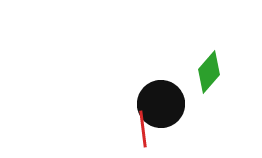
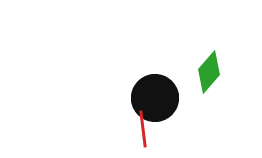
black circle: moved 6 px left, 6 px up
